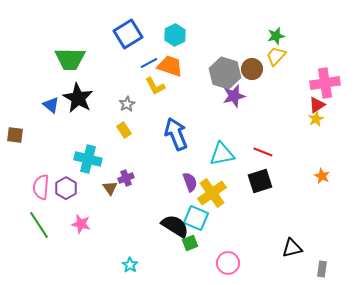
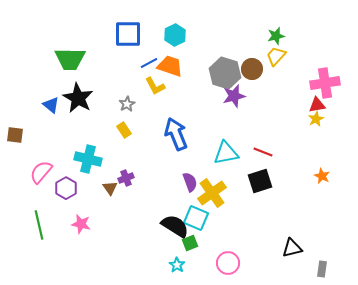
blue square: rotated 32 degrees clockwise
red triangle: rotated 24 degrees clockwise
cyan triangle: moved 4 px right, 1 px up
pink semicircle: moved 15 px up; rotated 35 degrees clockwise
green line: rotated 20 degrees clockwise
cyan star: moved 47 px right
